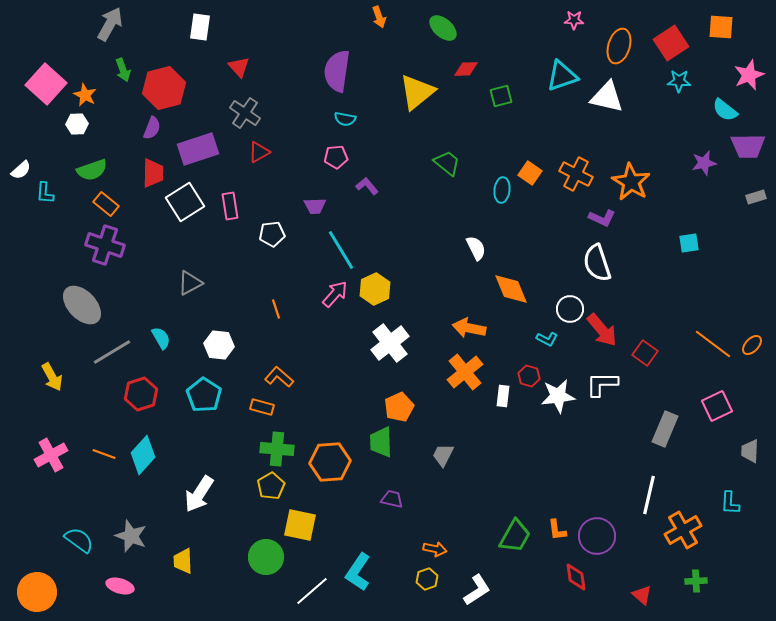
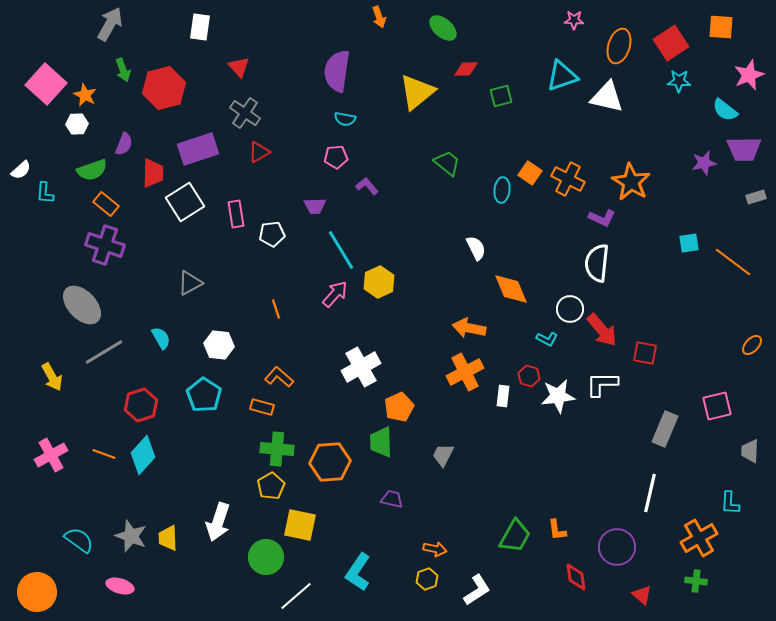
purple semicircle at (152, 128): moved 28 px left, 16 px down
purple trapezoid at (748, 146): moved 4 px left, 3 px down
orange cross at (576, 174): moved 8 px left, 5 px down
pink rectangle at (230, 206): moved 6 px right, 8 px down
white semicircle at (597, 263): rotated 24 degrees clockwise
yellow hexagon at (375, 289): moved 4 px right, 7 px up
white cross at (390, 343): moved 29 px left, 24 px down; rotated 9 degrees clockwise
orange line at (713, 344): moved 20 px right, 82 px up
gray line at (112, 352): moved 8 px left
red square at (645, 353): rotated 25 degrees counterclockwise
orange cross at (465, 372): rotated 12 degrees clockwise
red hexagon at (141, 394): moved 11 px down
pink square at (717, 406): rotated 12 degrees clockwise
white arrow at (199, 494): moved 19 px right, 28 px down; rotated 15 degrees counterclockwise
white line at (649, 495): moved 1 px right, 2 px up
orange cross at (683, 530): moved 16 px right, 8 px down
purple circle at (597, 536): moved 20 px right, 11 px down
yellow trapezoid at (183, 561): moved 15 px left, 23 px up
green cross at (696, 581): rotated 10 degrees clockwise
white line at (312, 591): moved 16 px left, 5 px down
